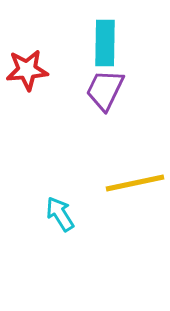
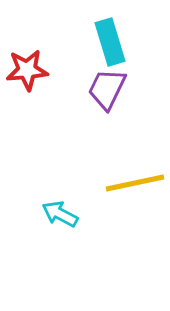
cyan rectangle: moved 5 px right, 1 px up; rotated 18 degrees counterclockwise
purple trapezoid: moved 2 px right, 1 px up
cyan arrow: rotated 30 degrees counterclockwise
